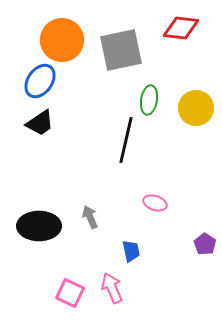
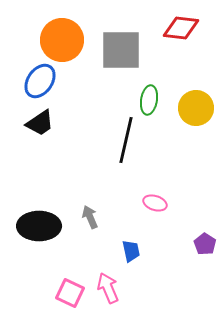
gray square: rotated 12 degrees clockwise
pink arrow: moved 4 px left
